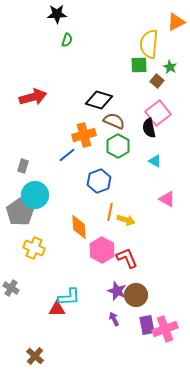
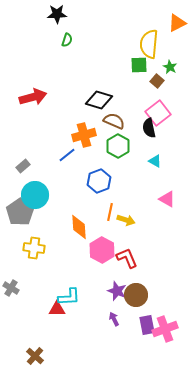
orange triangle: moved 1 px right, 1 px down
gray rectangle: rotated 32 degrees clockwise
yellow cross: rotated 15 degrees counterclockwise
